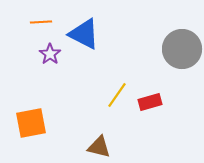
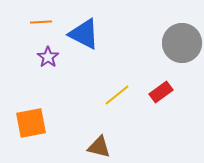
gray circle: moved 6 px up
purple star: moved 2 px left, 3 px down
yellow line: rotated 16 degrees clockwise
red rectangle: moved 11 px right, 10 px up; rotated 20 degrees counterclockwise
